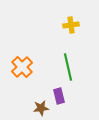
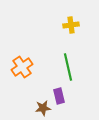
orange cross: rotated 10 degrees clockwise
brown star: moved 2 px right
